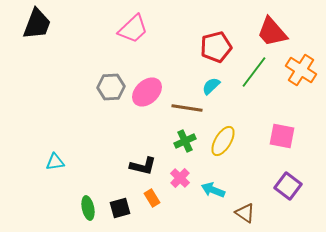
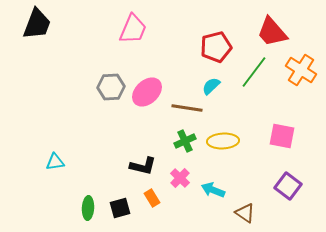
pink trapezoid: rotated 24 degrees counterclockwise
yellow ellipse: rotated 56 degrees clockwise
green ellipse: rotated 15 degrees clockwise
